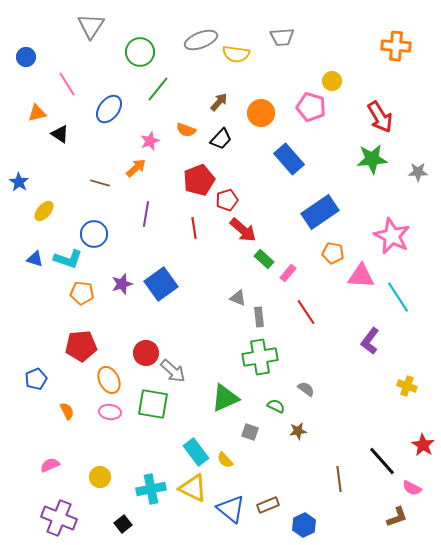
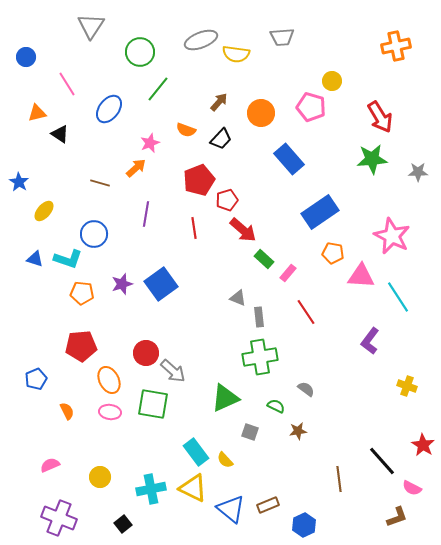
orange cross at (396, 46): rotated 16 degrees counterclockwise
pink star at (150, 141): moved 2 px down
